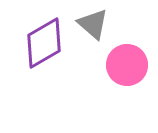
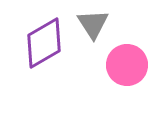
gray triangle: rotated 16 degrees clockwise
